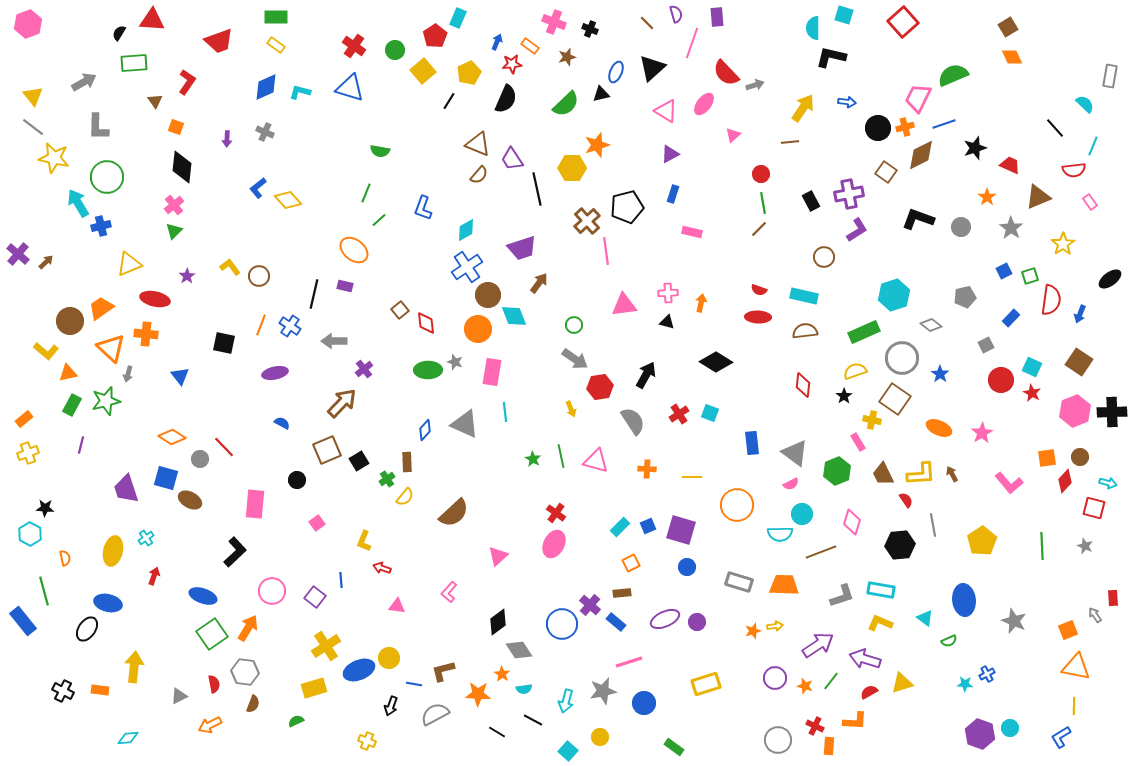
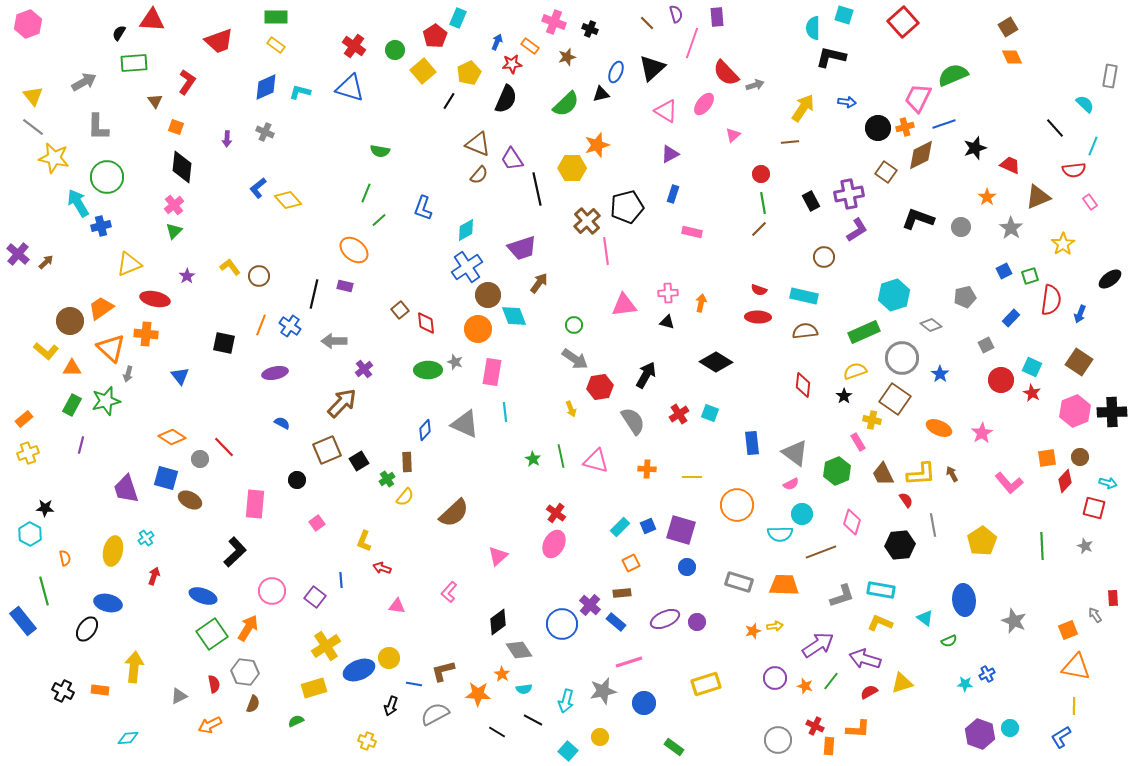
orange triangle at (68, 373): moved 4 px right, 5 px up; rotated 12 degrees clockwise
orange L-shape at (855, 721): moved 3 px right, 8 px down
